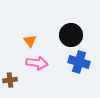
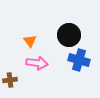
black circle: moved 2 px left
blue cross: moved 2 px up
